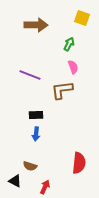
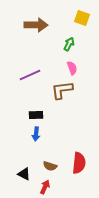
pink semicircle: moved 1 px left, 1 px down
purple line: rotated 45 degrees counterclockwise
brown semicircle: moved 20 px right
black triangle: moved 9 px right, 7 px up
